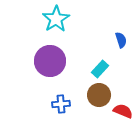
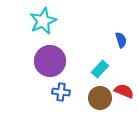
cyan star: moved 13 px left, 2 px down; rotated 8 degrees clockwise
brown circle: moved 1 px right, 3 px down
blue cross: moved 12 px up; rotated 12 degrees clockwise
red semicircle: moved 1 px right, 20 px up
